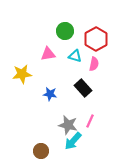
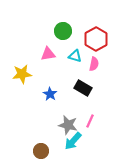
green circle: moved 2 px left
black rectangle: rotated 18 degrees counterclockwise
blue star: rotated 24 degrees clockwise
